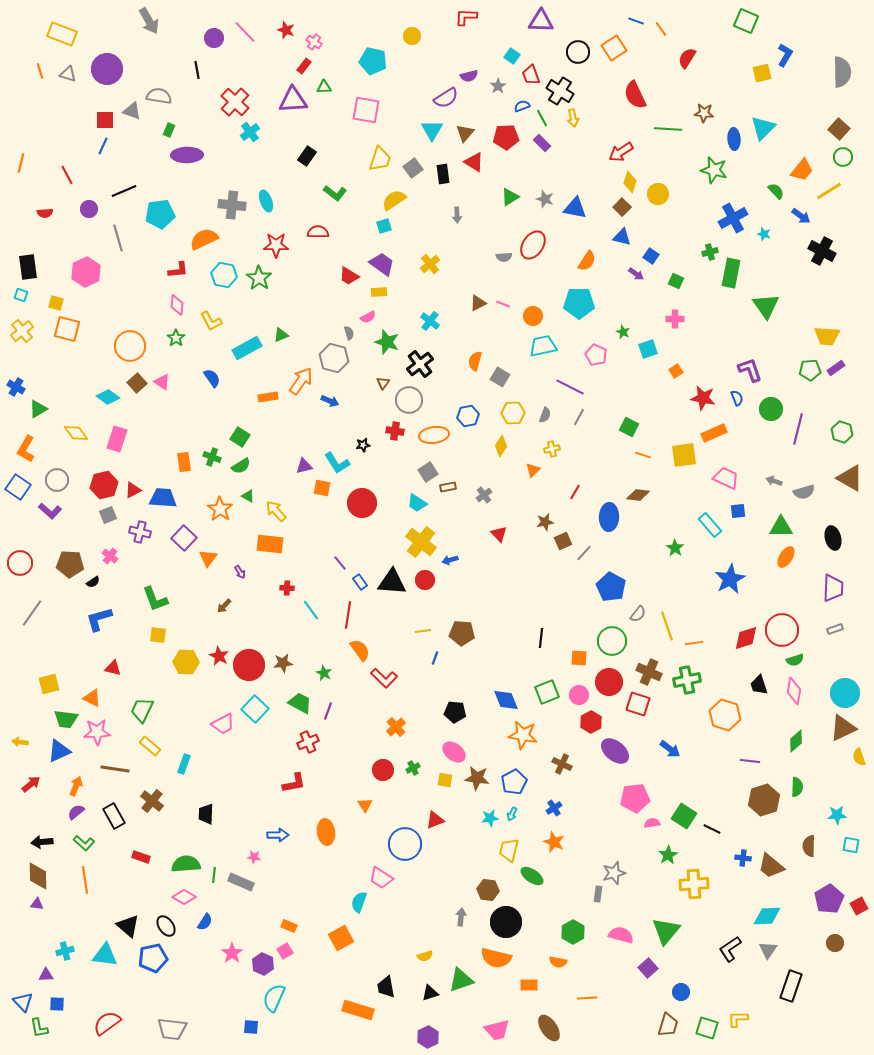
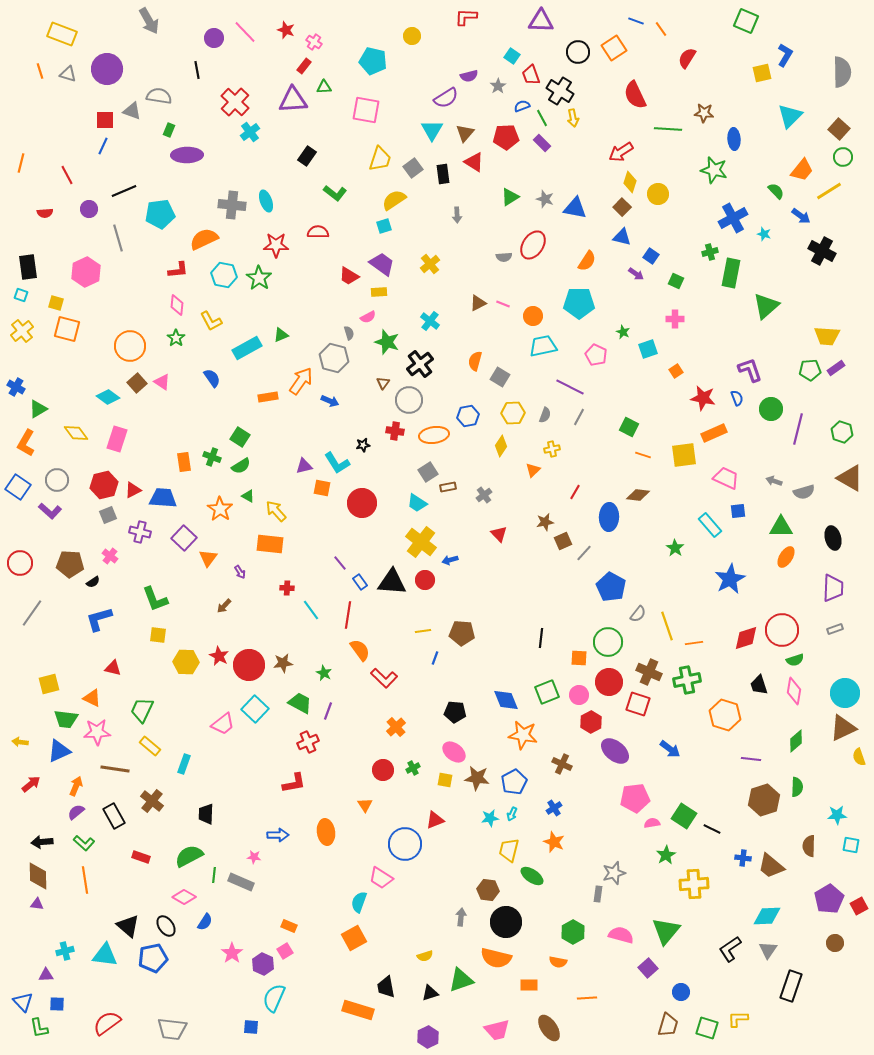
cyan triangle at (763, 128): moved 27 px right, 12 px up
green triangle at (766, 306): rotated 24 degrees clockwise
orange L-shape at (26, 449): moved 6 px up
green circle at (612, 641): moved 4 px left, 1 px down
pink trapezoid at (223, 724): rotated 10 degrees counterclockwise
purple line at (750, 761): moved 1 px right, 2 px up
green star at (668, 855): moved 2 px left
green semicircle at (186, 864): moved 3 px right, 8 px up; rotated 24 degrees counterclockwise
orange square at (341, 938): moved 13 px right
